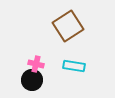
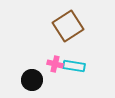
pink cross: moved 19 px right
